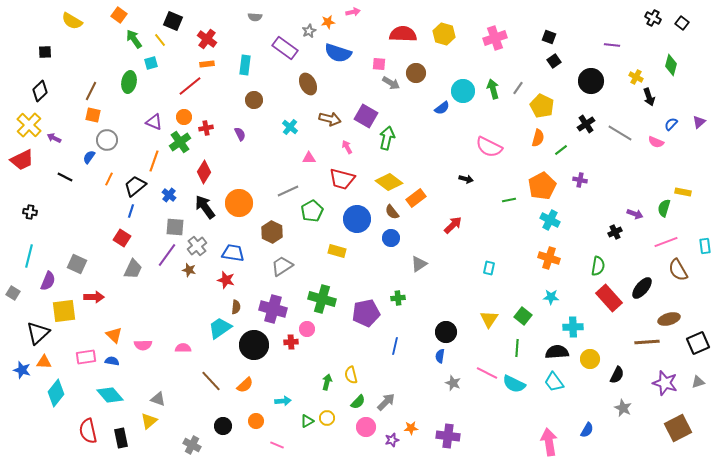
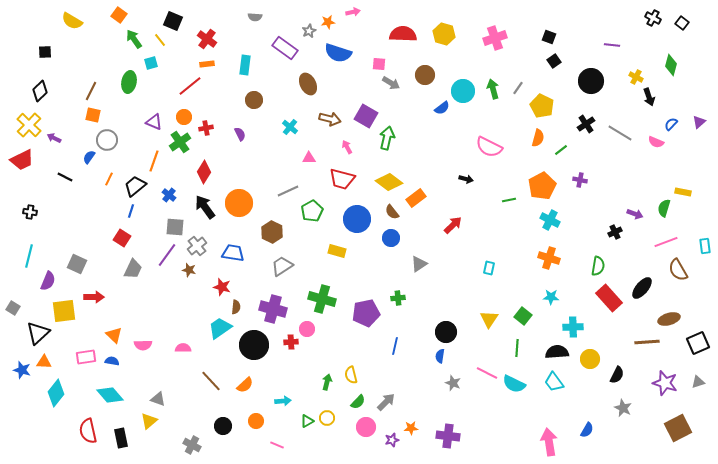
brown circle at (416, 73): moved 9 px right, 2 px down
red star at (226, 280): moved 4 px left, 7 px down
gray square at (13, 293): moved 15 px down
